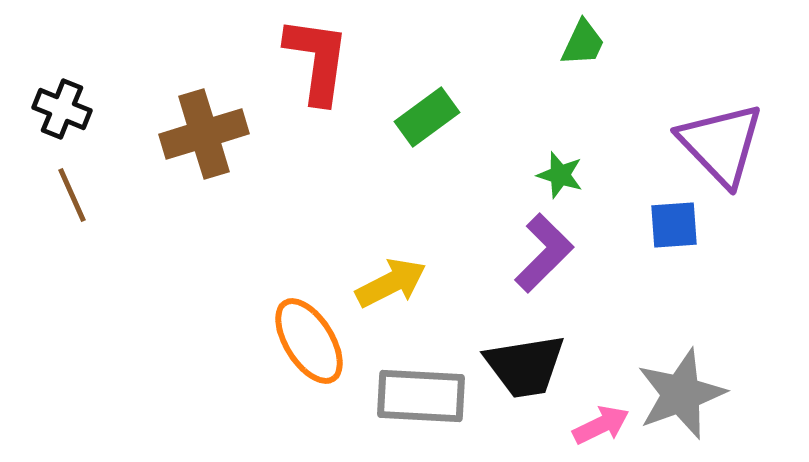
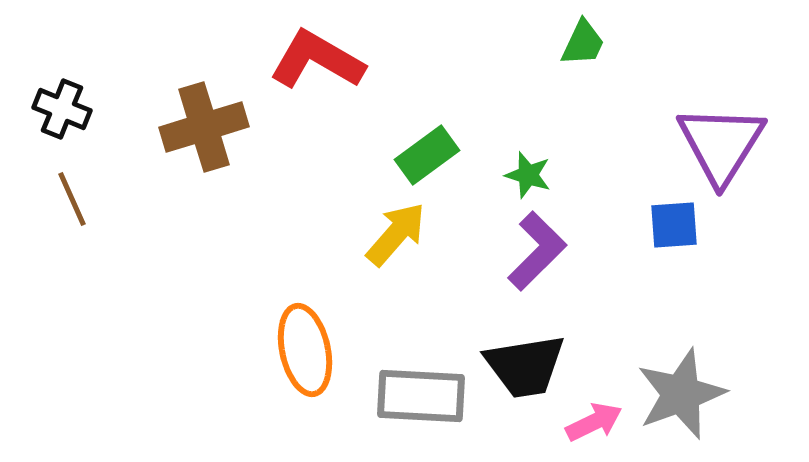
red L-shape: rotated 68 degrees counterclockwise
green rectangle: moved 38 px down
brown cross: moved 7 px up
purple triangle: rotated 16 degrees clockwise
green star: moved 32 px left
brown line: moved 4 px down
purple L-shape: moved 7 px left, 2 px up
yellow arrow: moved 5 px right, 49 px up; rotated 22 degrees counterclockwise
orange ellipse: moved 4 px left, 9 px down; rotated 20 degrees clockwise
pink arrow: moved 7 px left, 3 px up
